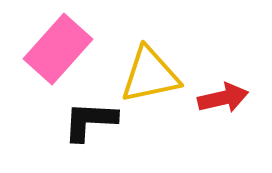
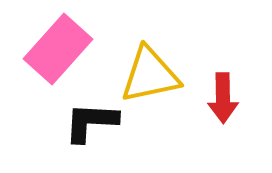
red arrow: rotated 102 degrees clockwise
black L-shape: moved 1 px right, 1 px down
